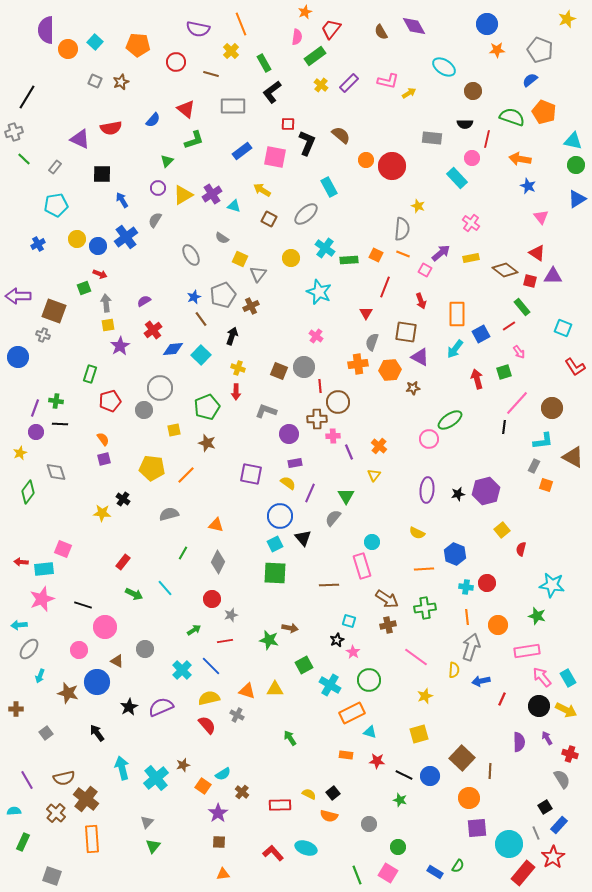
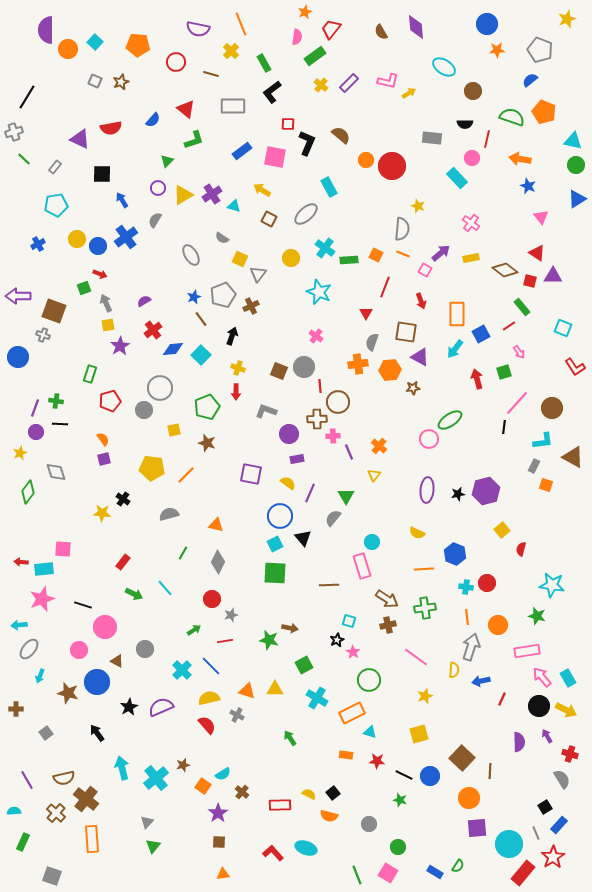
purple diamond at (414, 26): moved 2 px right, 1 px down; rotated 25 degrees clockwise
gray arrow at (106, 303): rotated 18 degrees counterclockwise
purple rectangle at (295, 463): moved 2 px right, 4 px up
pink square at (63, 549): rotated 18 degrees counterclockwise
cyan cross at (330, 685): moved 13 px left, 13 px down
purple arrow at (547, 738): moved 2 px up
